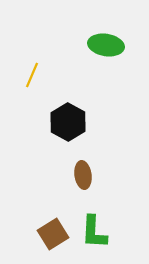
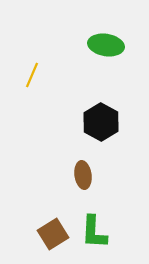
black hexagon: moved 33 px right
